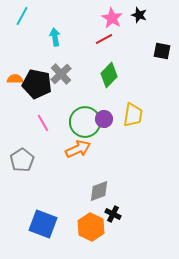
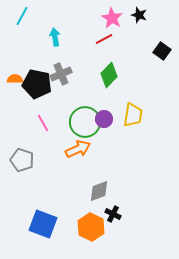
black square: rotated 24 degrees clockwise
gray cross: rotated 20 degrees clockwise
gray pentagon: rotated 20 degrees counterclockwise
